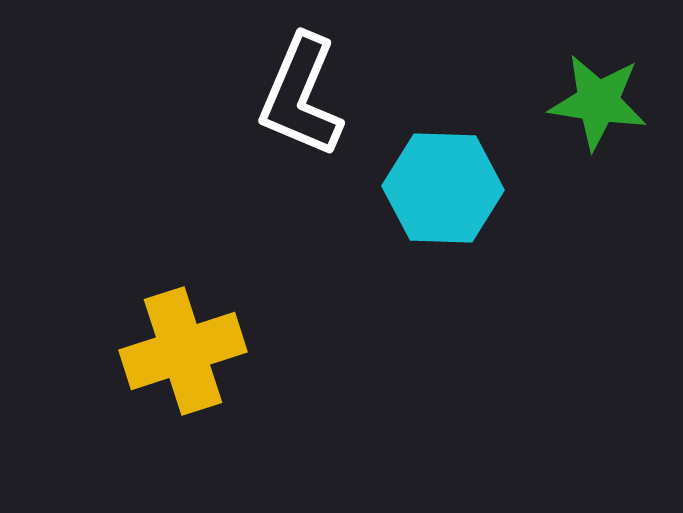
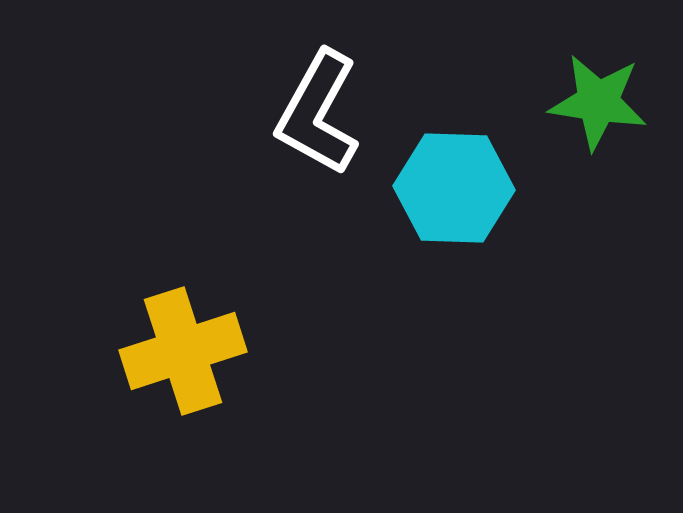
white L-shape: moved 17 px right, 17 px down; rotated 6 degrees clockwise
cyan hexagon: moved 11 px right
